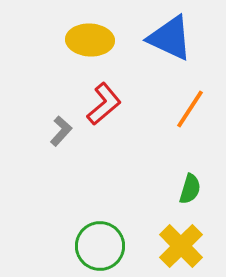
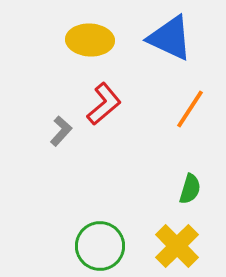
yellow cross: moved 4 px left
